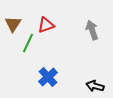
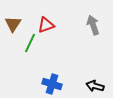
gray arrow: moved 1 px right, 5 px up
green line: moved 2 px right
blue cross: moved 4 px right, 7 px down; rotated 30 degrees counterclockwise
